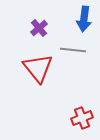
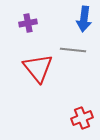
purple cross: moved 11 px left, 5 px up; rotated 30 degrees clockwise
